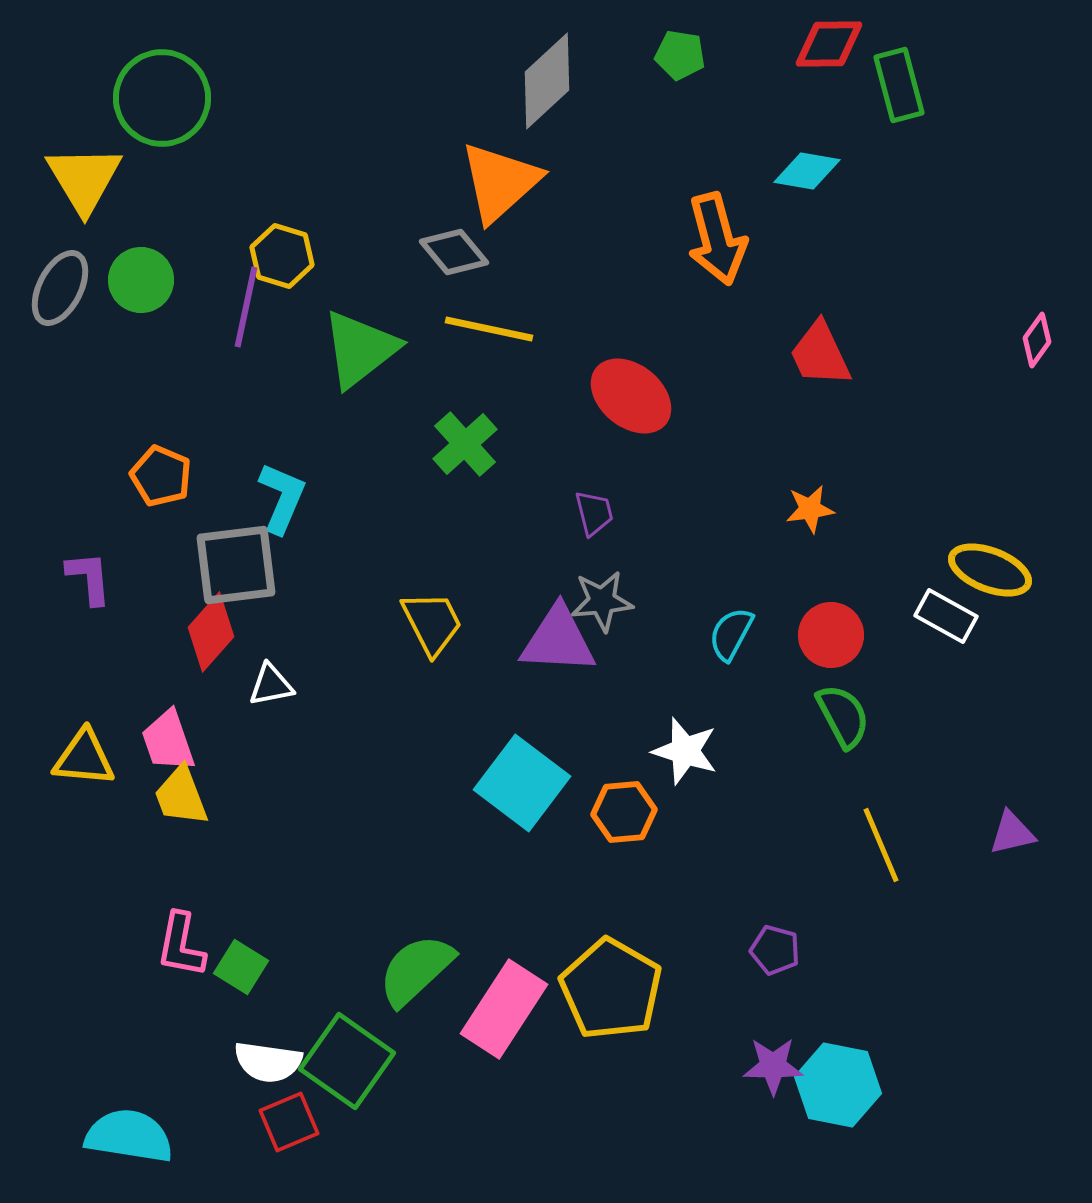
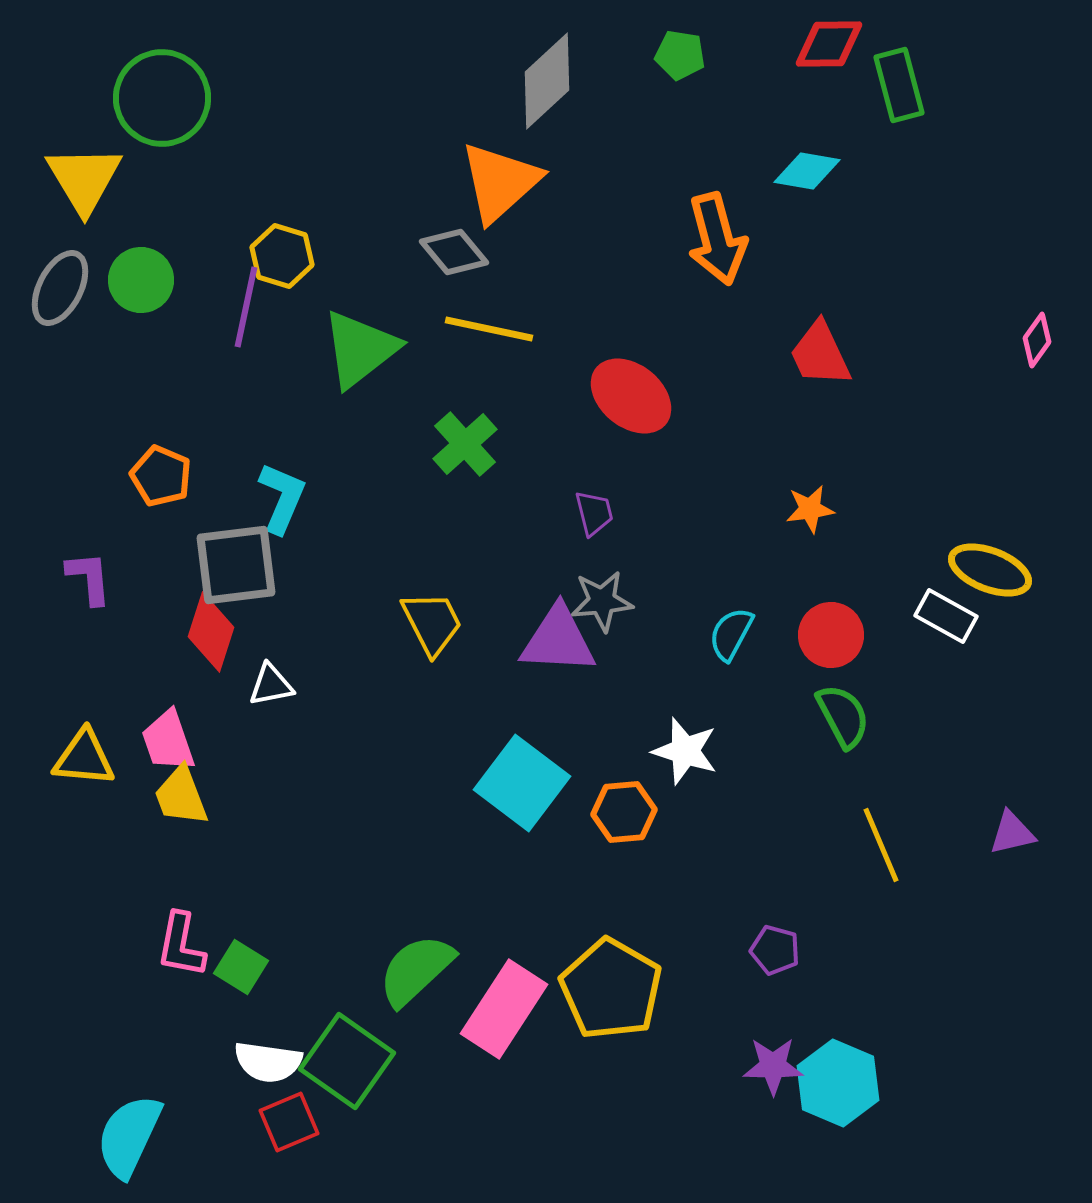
red diamond at (211, 632): rotated 24 degrees counterclockwise
cyan hexagon at (838, 1085): moved 2 px up; rotated 12 degrees clockwise
cyan semicircle at (129, 1136): rotated 74 degrees counterclockwise
